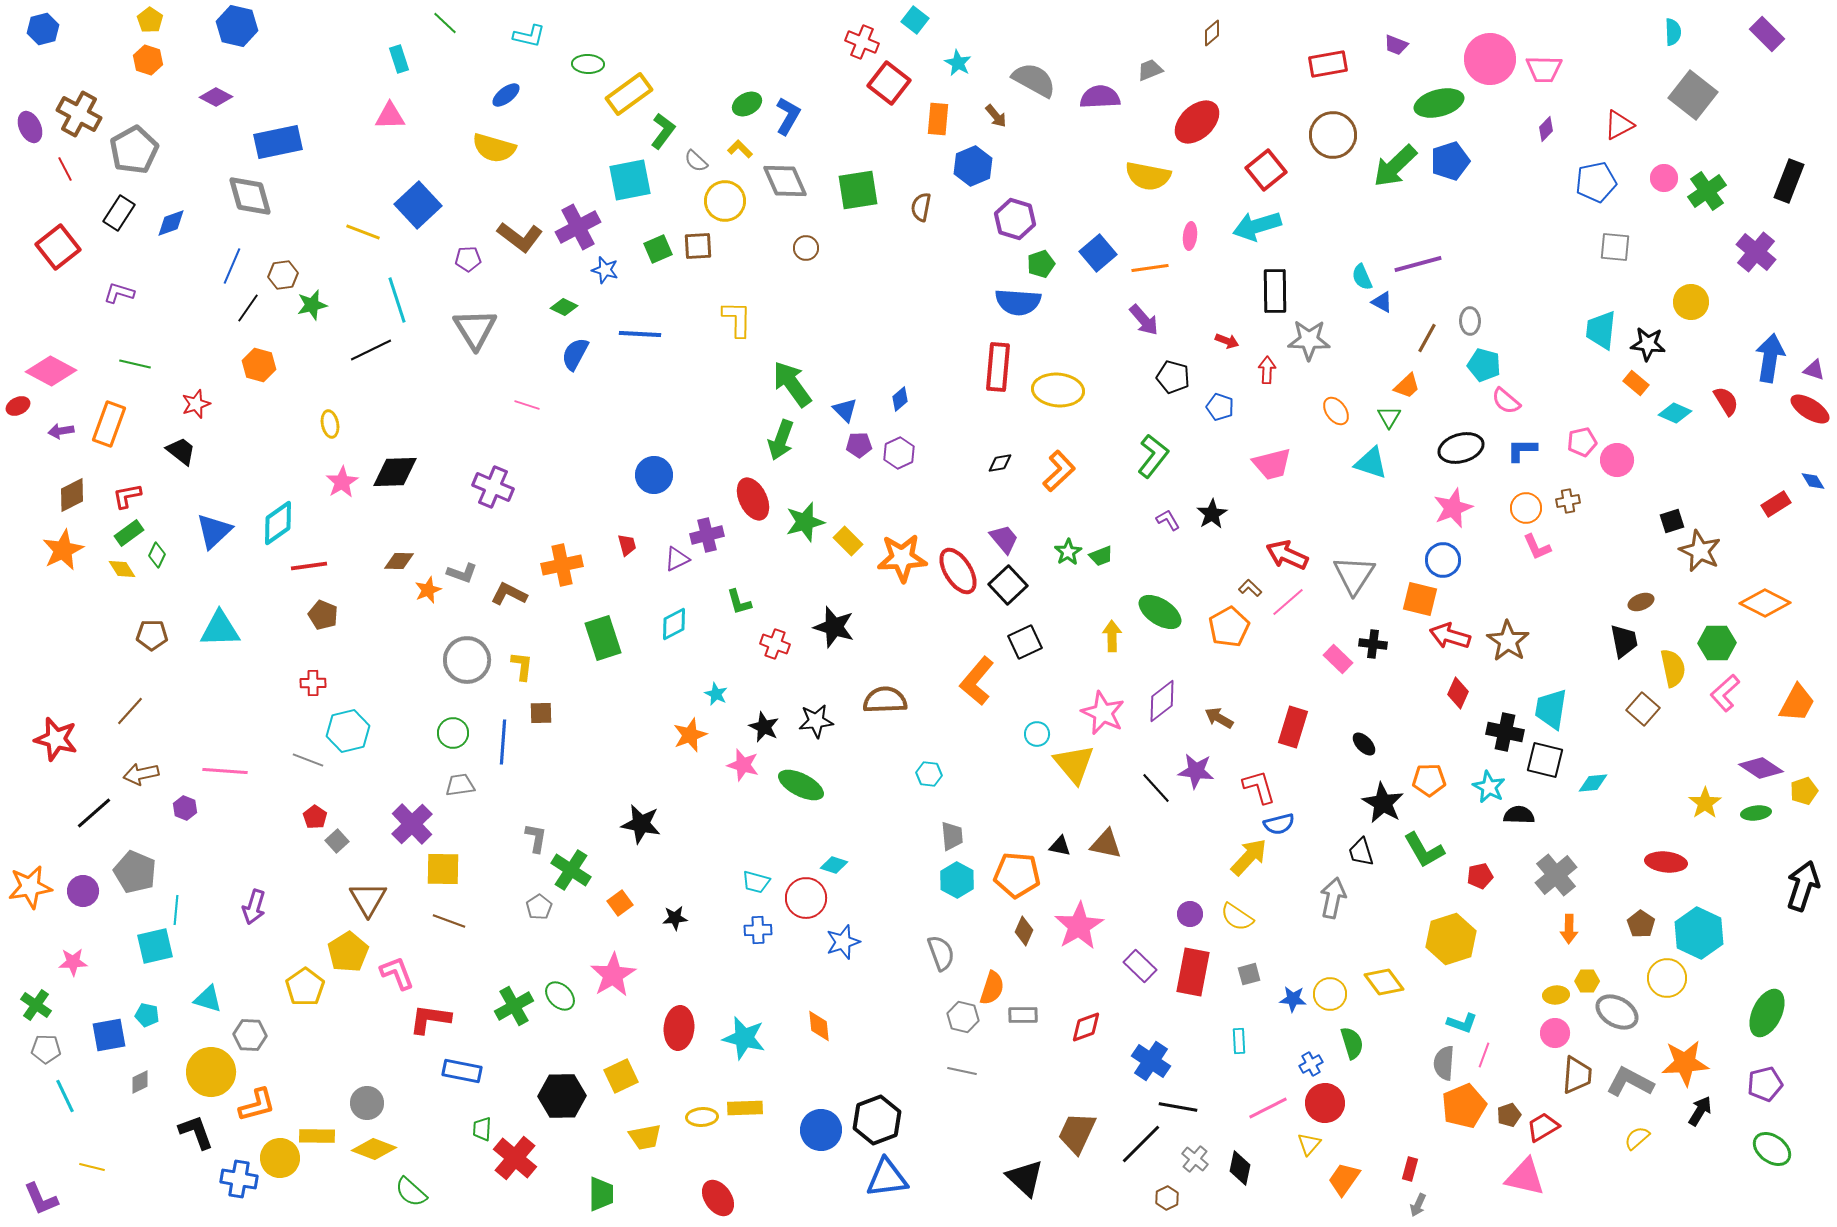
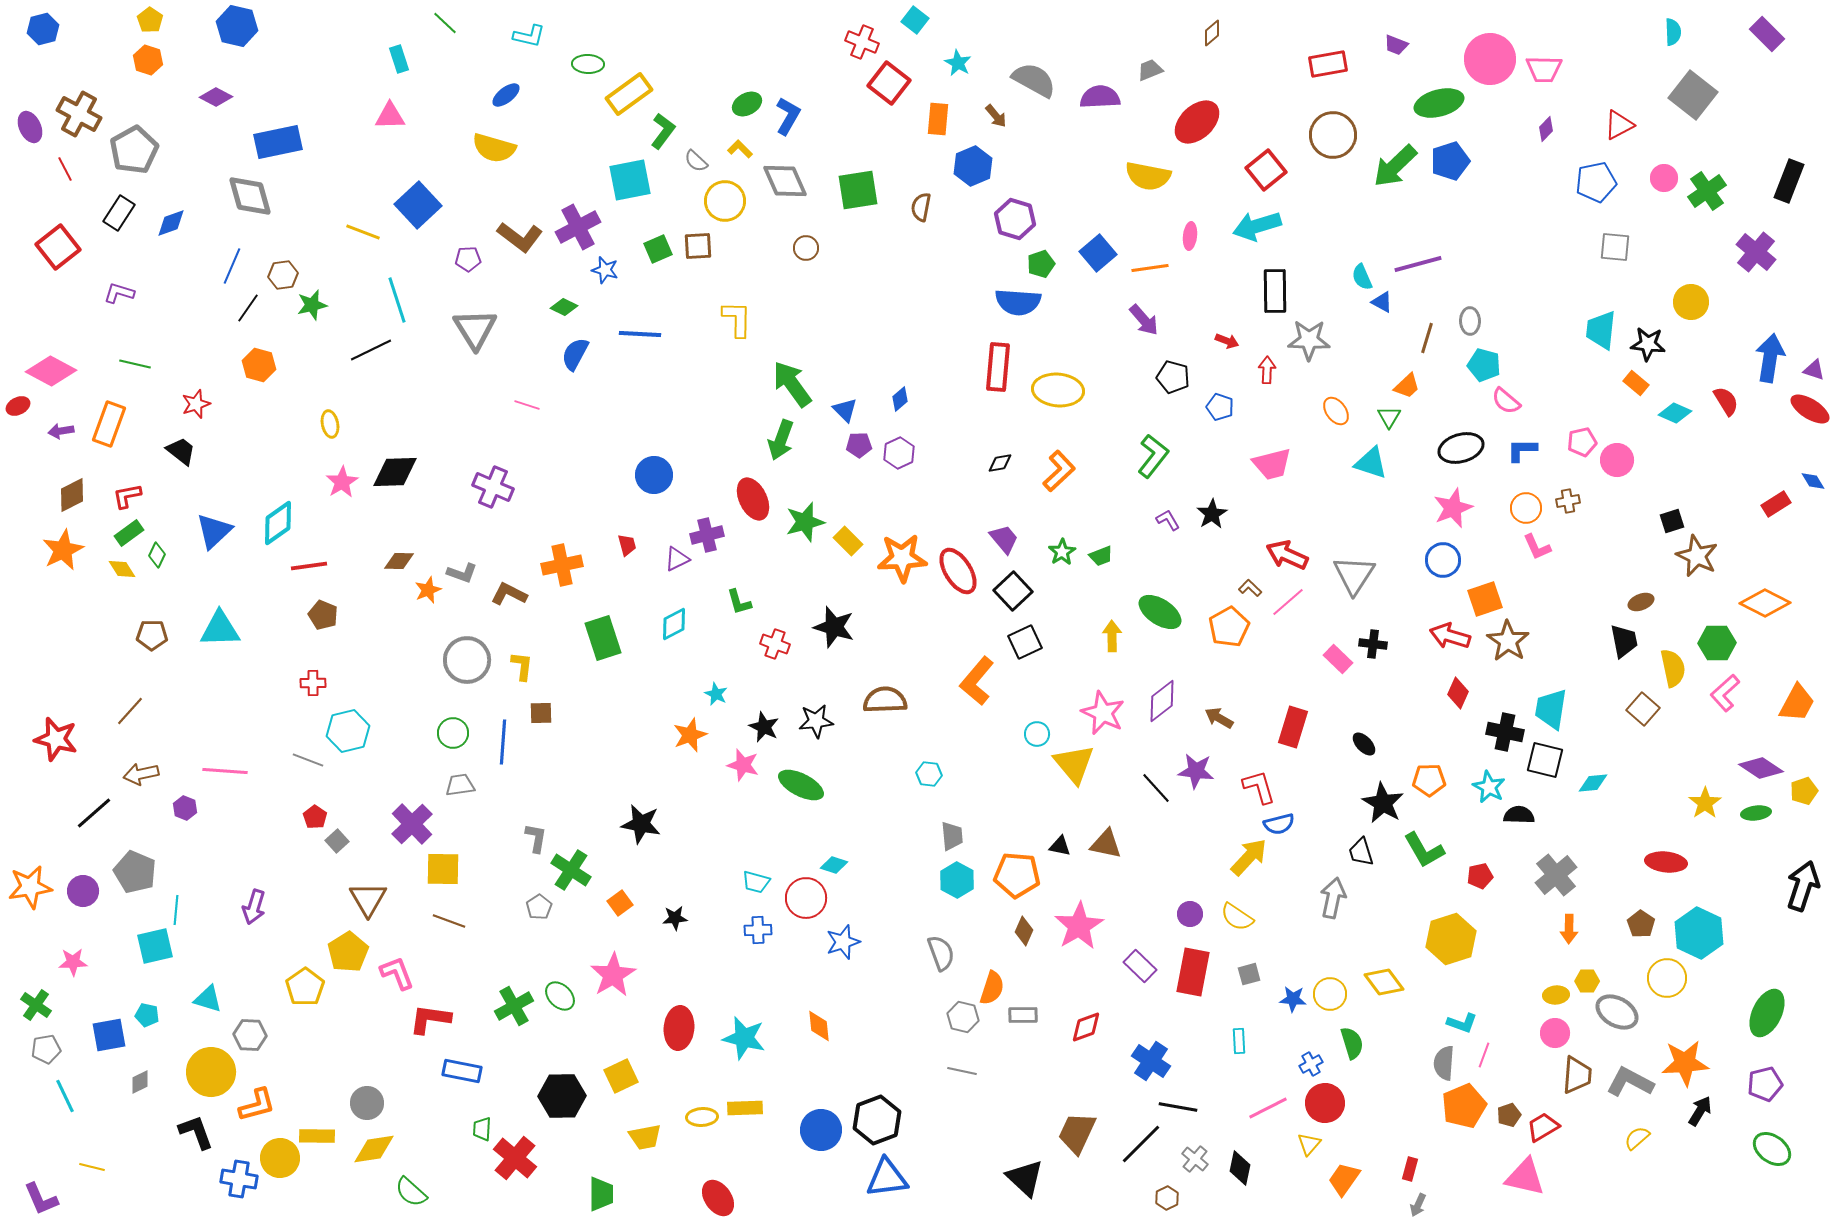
brown line at (1427, 338): rotated 12 degrees counterclockwise
brown star at (1700, 551): moved 3 px left, 5 px down
green star at (1068, 552): moved 6 px left
black square at (1008, 585): moved 5 px right, 6 px down
orange square at (1420, 599): moved 65 px right; rotated 33 degrees counterclockwise
gray pentagon at (46, 1049): rotated 12 degrees counterclockwise
yellow diamond at (374, 1149): rotated 30 degrees counterclockwise
